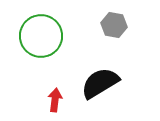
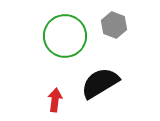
gray hexagon: rotated 10 degrees clockwise
green circle: moved 24 px right
